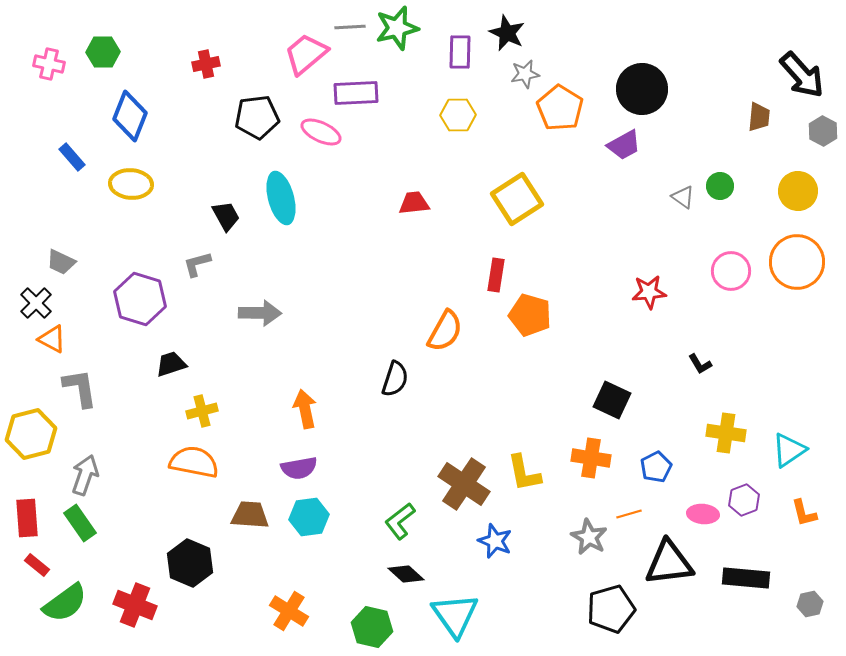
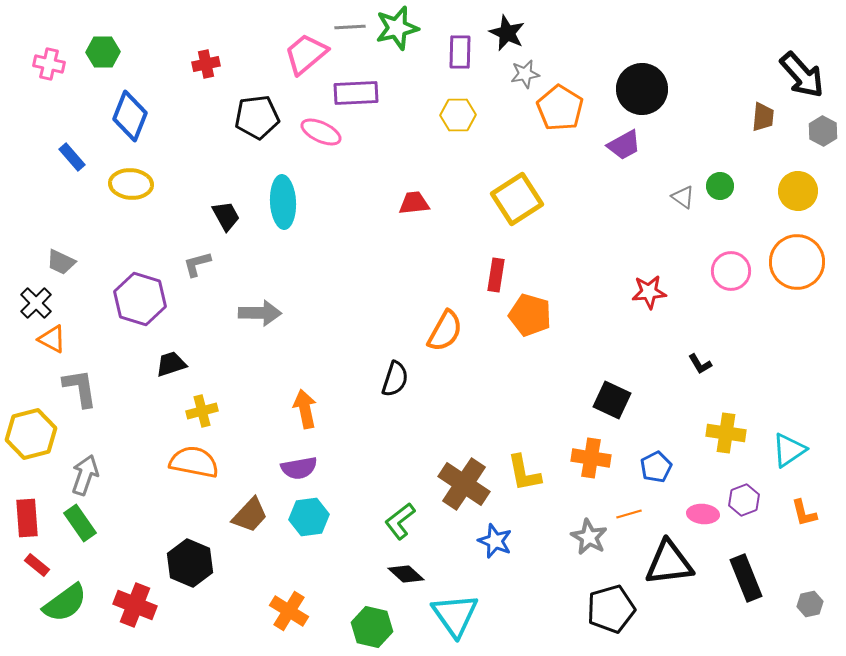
brown trapezoid at (759, 117): moved 4 px right
cyan ellipse at (281, 198): moved 2 px right, 4 px down; rotated 12 degrees clockwise
brown trapezoid at (250, 515): rotated 129 degrees clockwise
black rectangle at (746, 578): rotated 63 degrees clockwise
